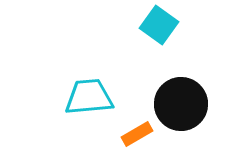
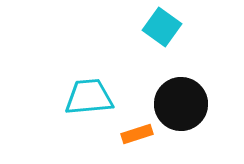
cyan square: moved 3 px right, 2 px down
orange rectangle: rotated 12 degrees clockwise
